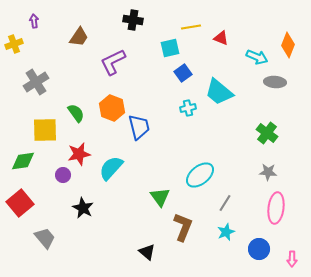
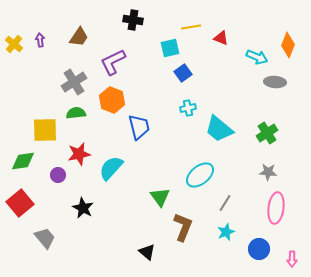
purple arrow: moved 6 px right, 19 px down
yellow cross: rotated 30 degrees counterclockwise
gray cross: moved 38 px right
cyan trapezoid: moved 37 px down
orange hexagon: moved 8 px up
green semicircle: rotated 60 degrees counterclockwise
green cross: rotated 20 degrees clockwise
purple circle: moved 5 px left
